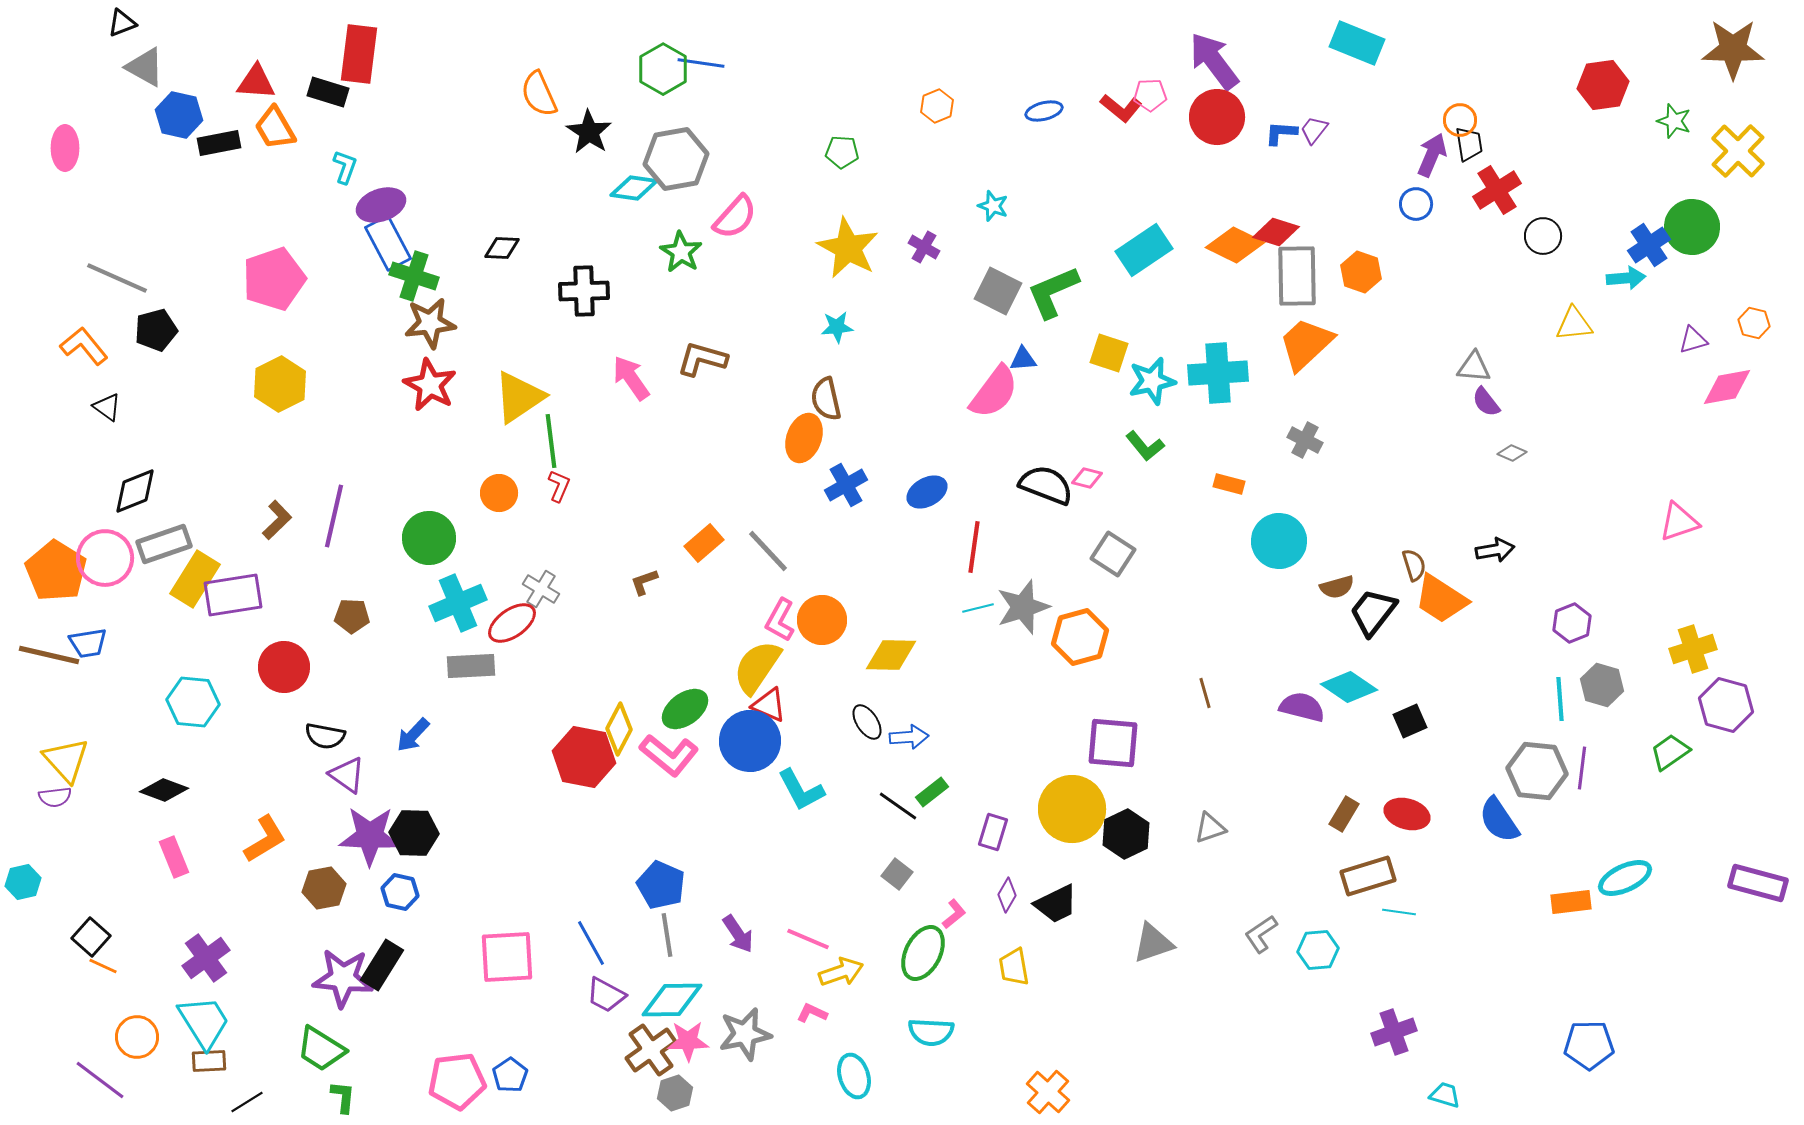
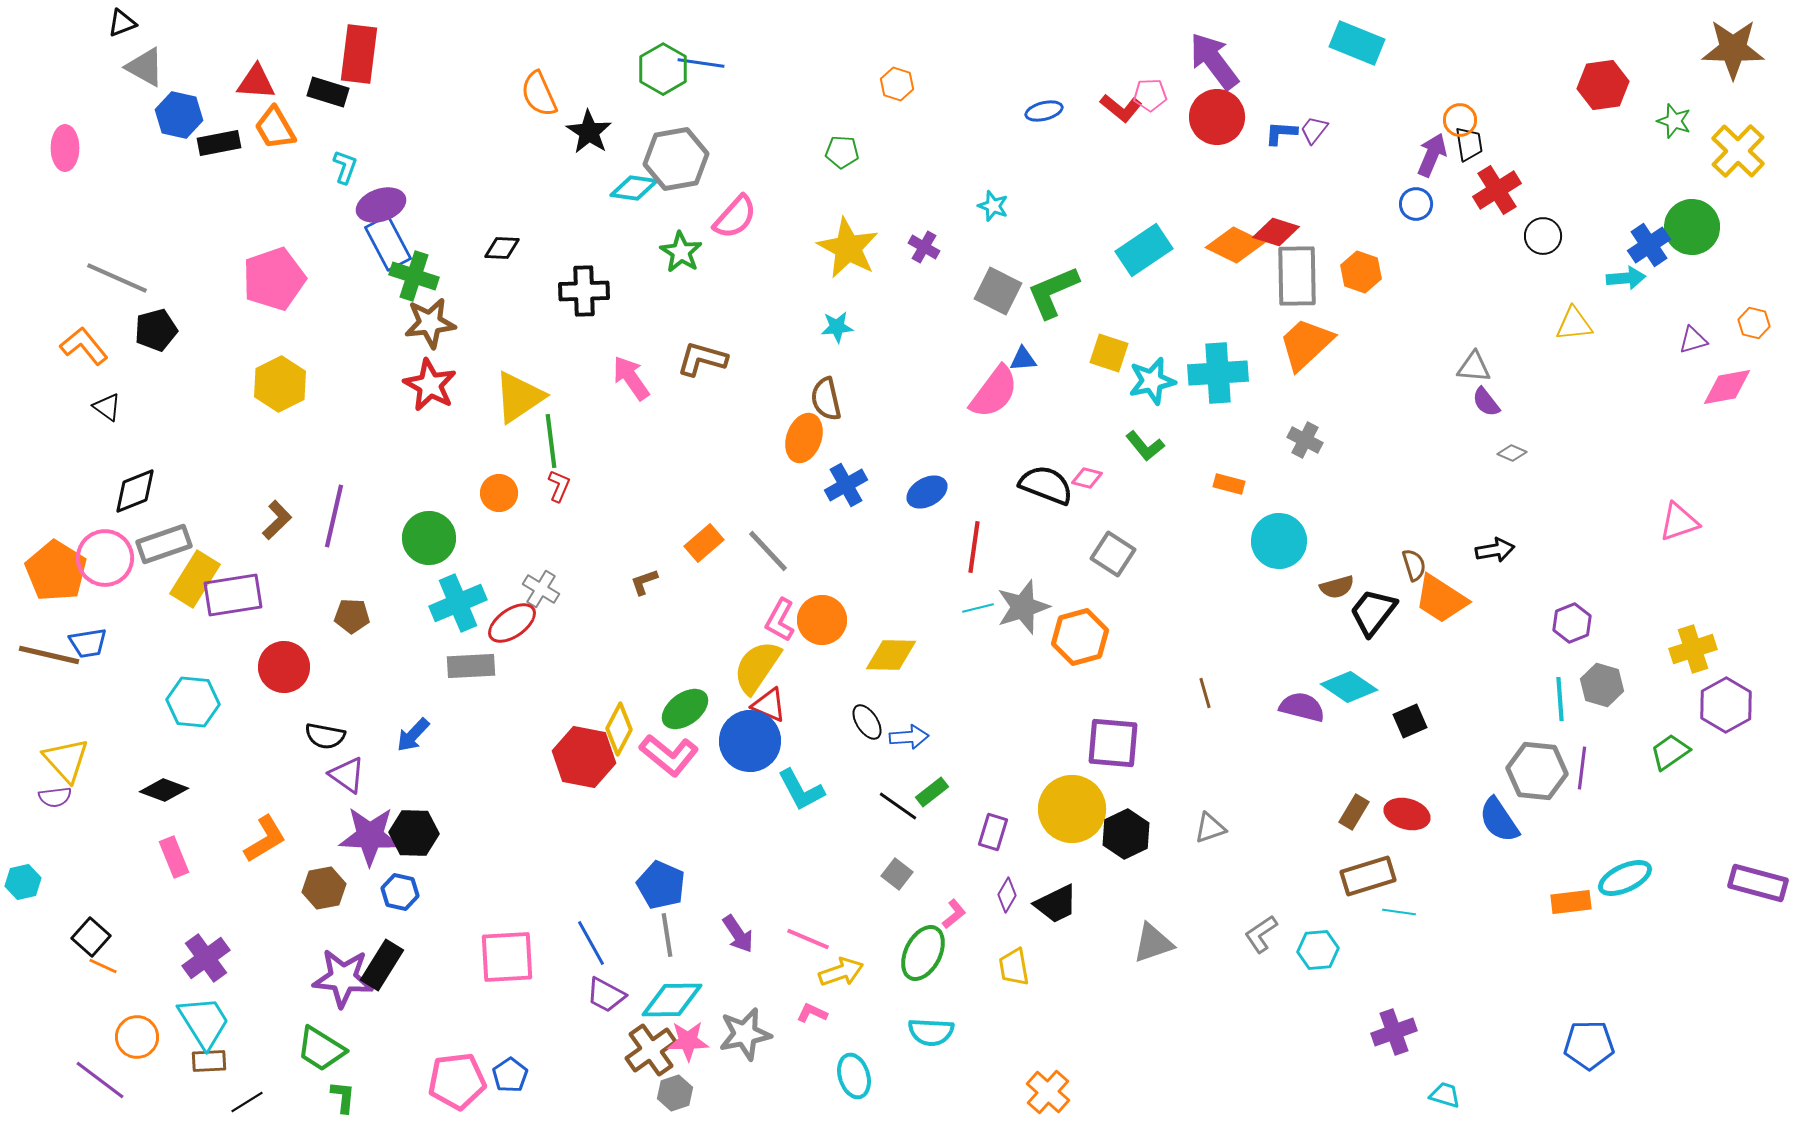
orange hexagon at (937, 106): moved 40 px left, 22 px up; rotated 20 degrees counterclockwise
purple hexagon at (1726, 705): rotated 16 degrees clockwise
brown rectangle at (1344, 814): moved 10 px right, 2 px up
